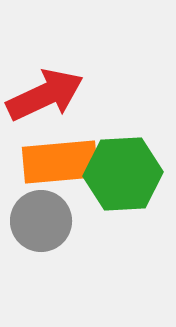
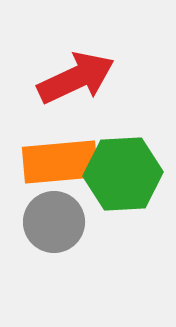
red arrow: moved 31 px right, 17 px up
gray circle: moved 13 px right, 1 px down
